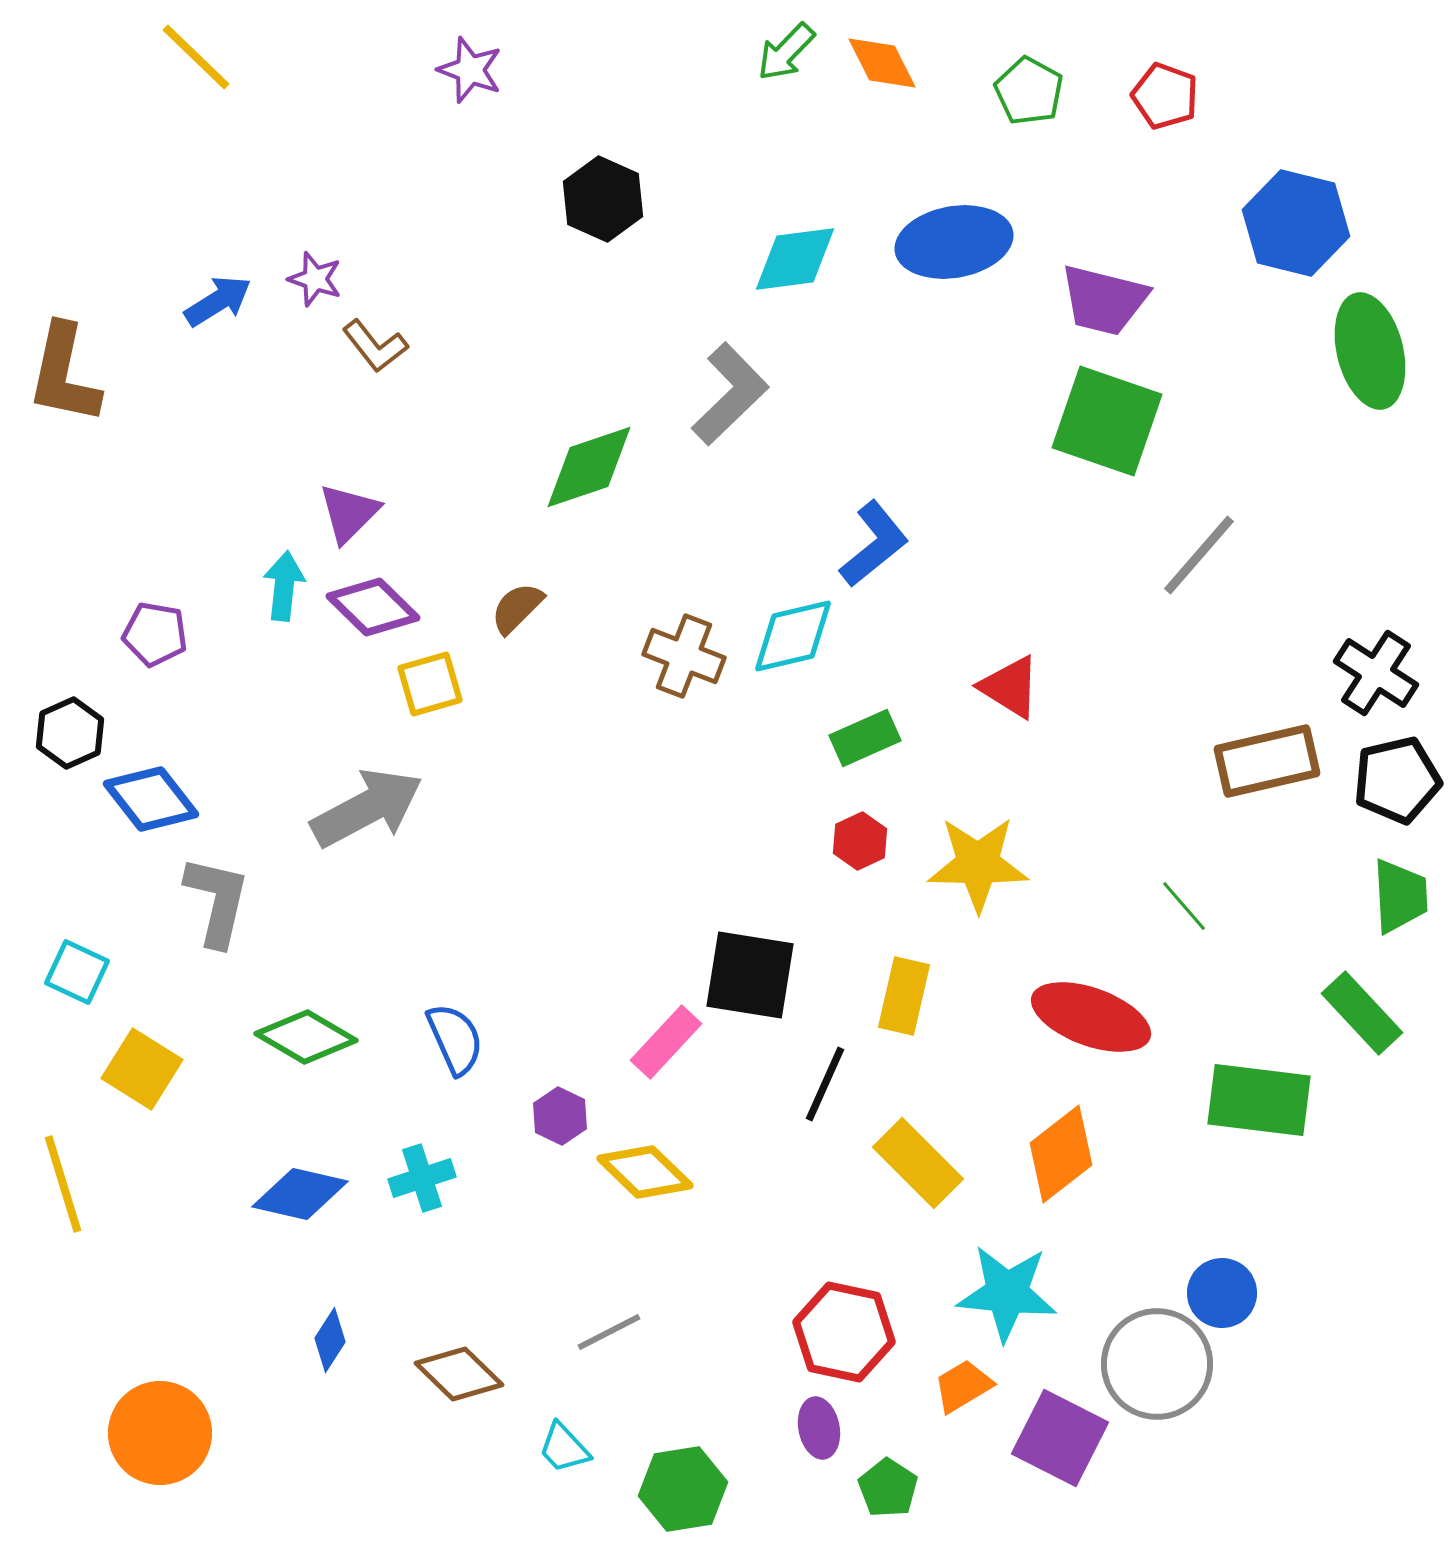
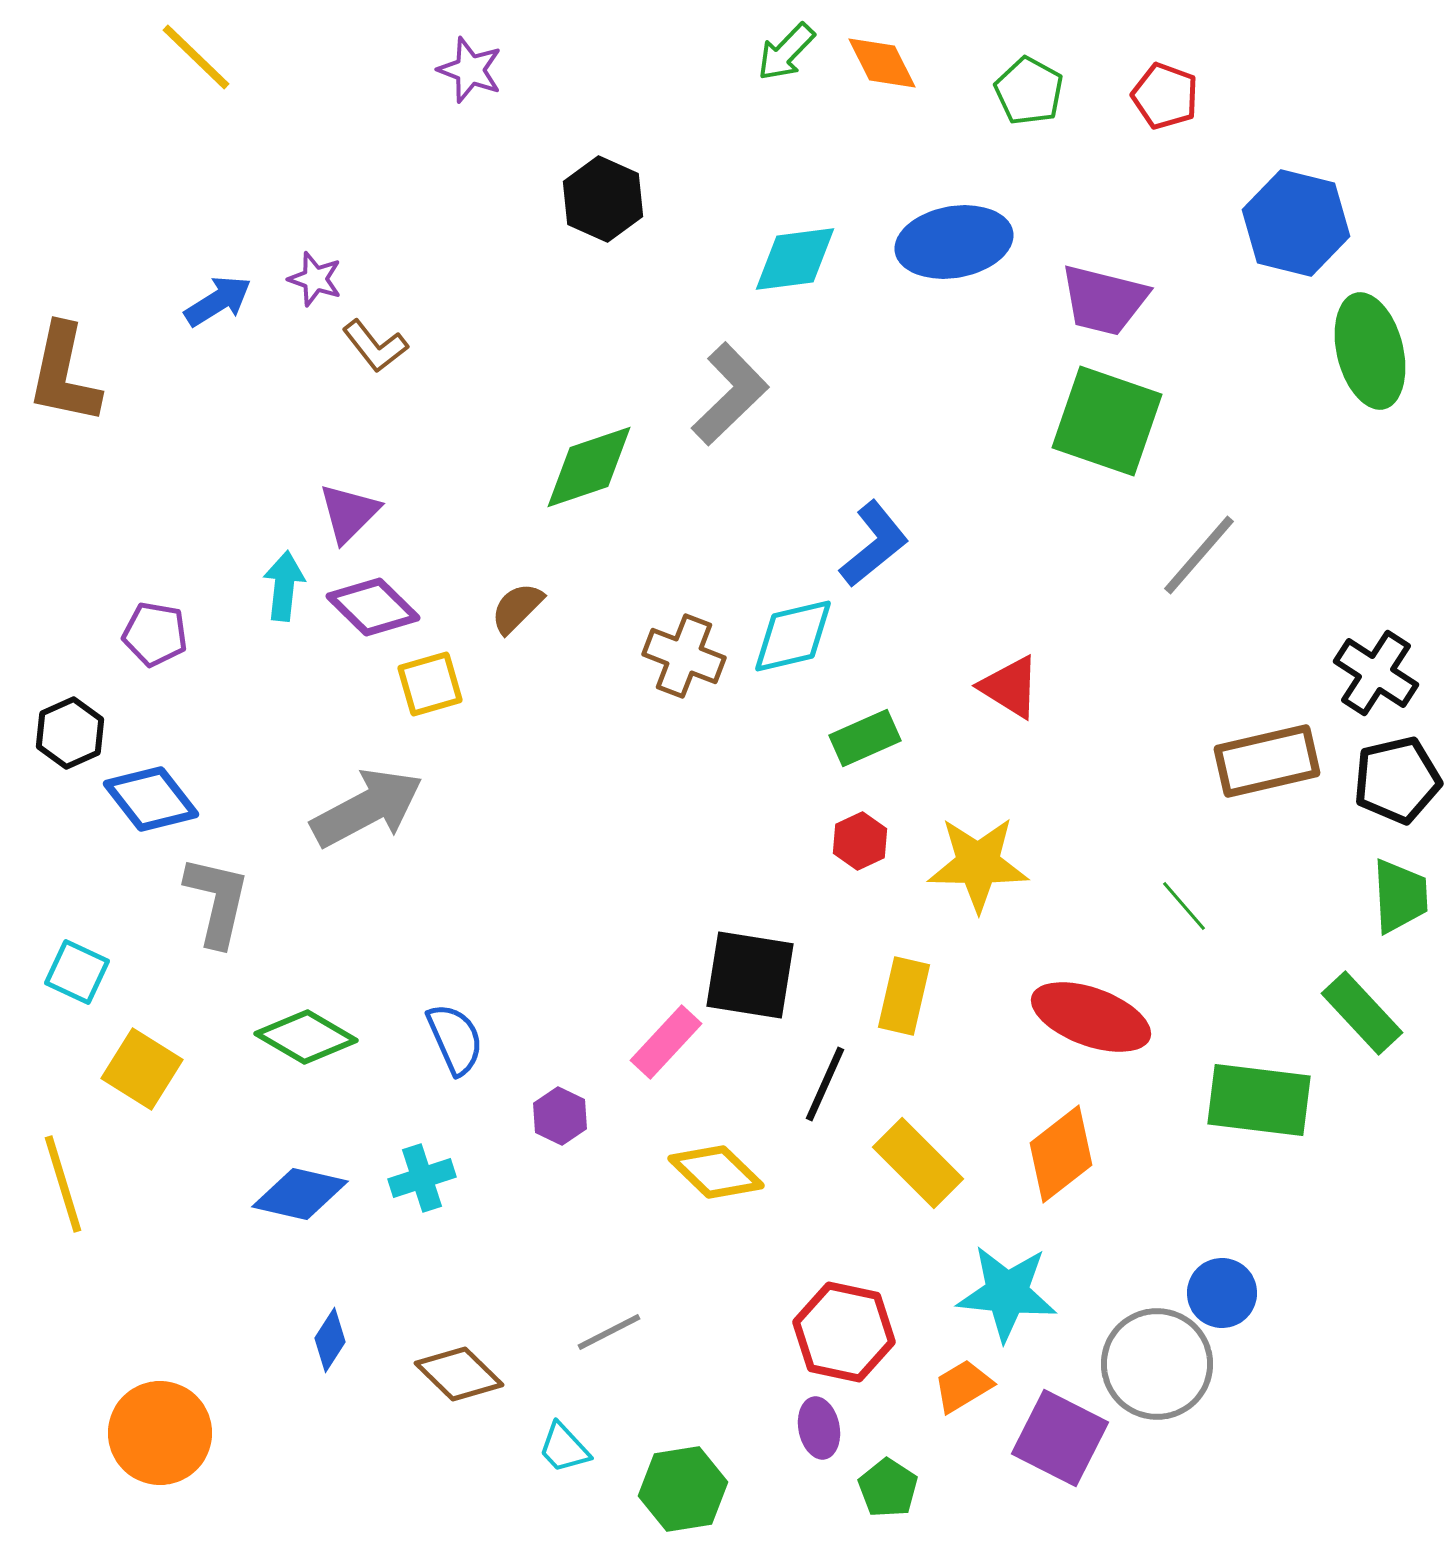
yellow diamond at (645, 1172): moved 71 px right
